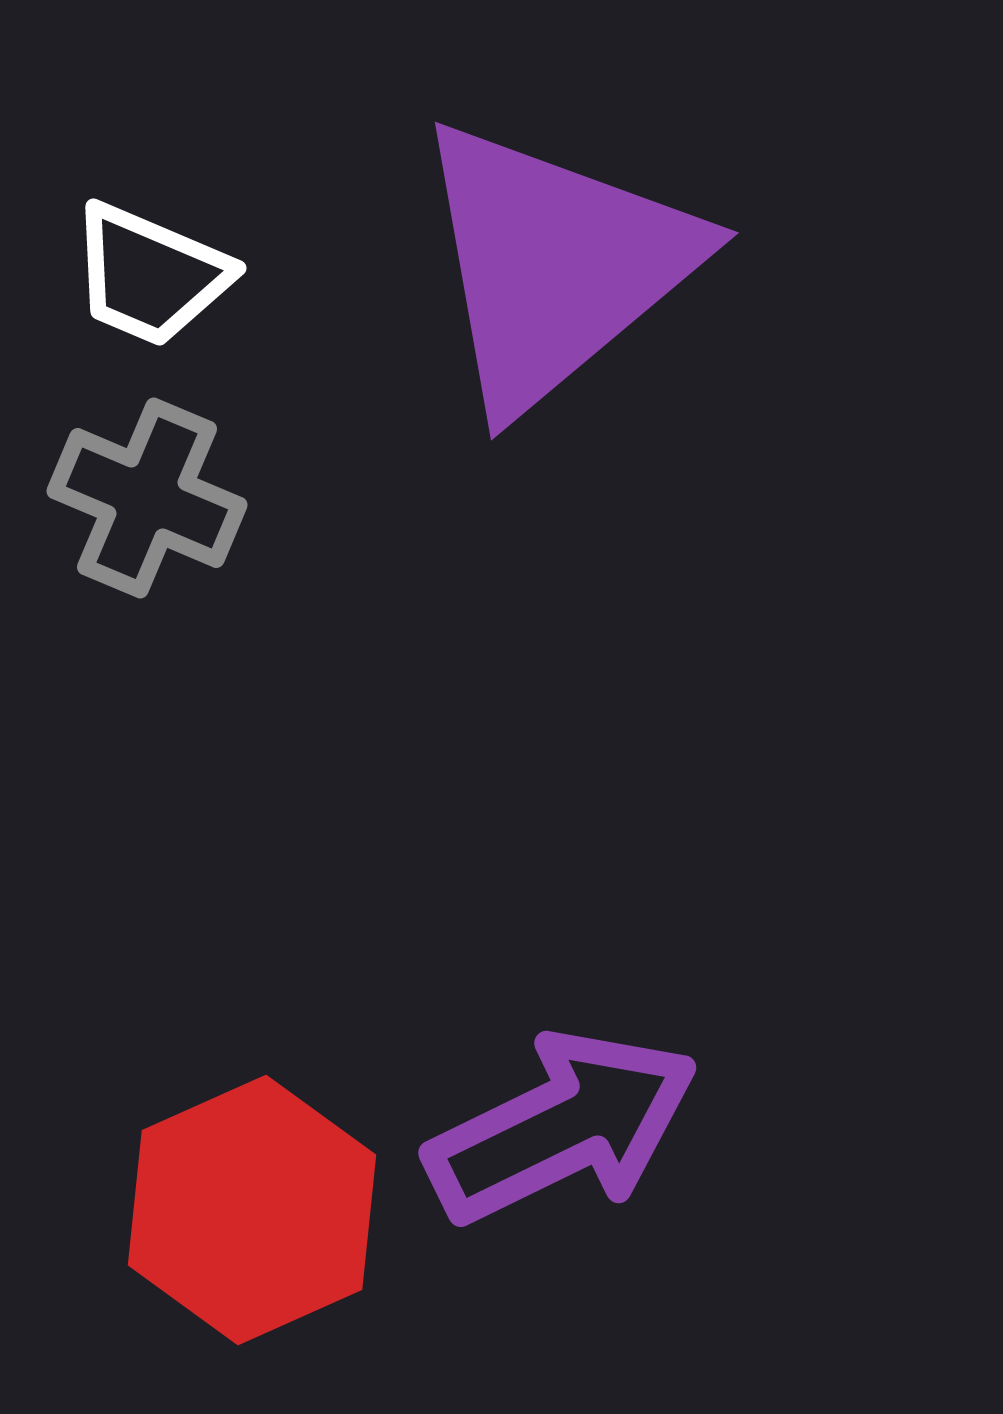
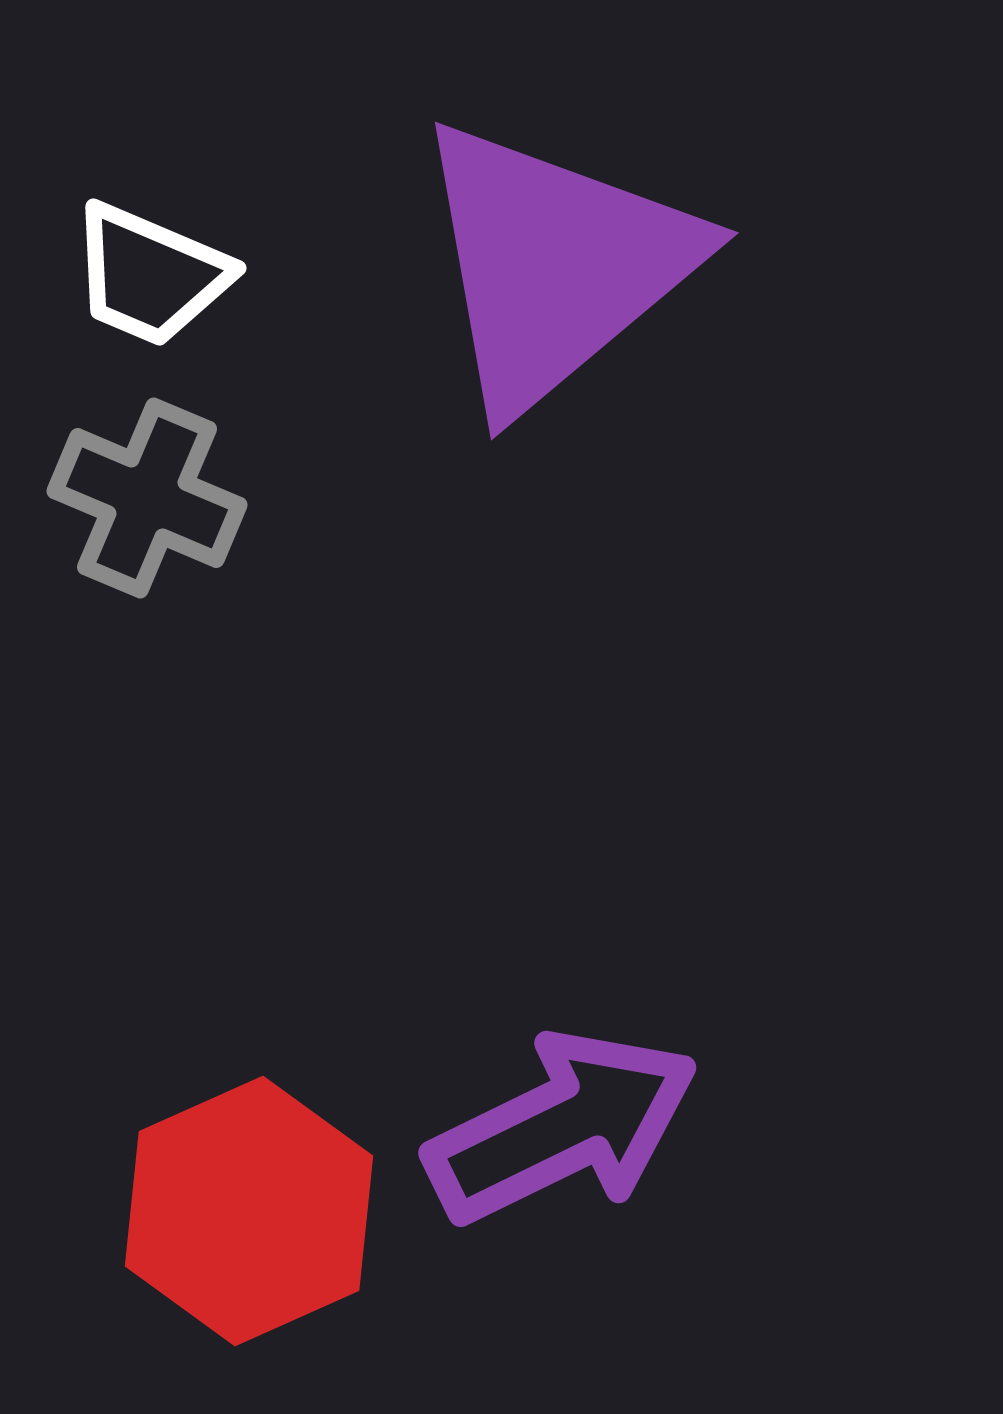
red hexagon: moved 3 px left, 1 px down
